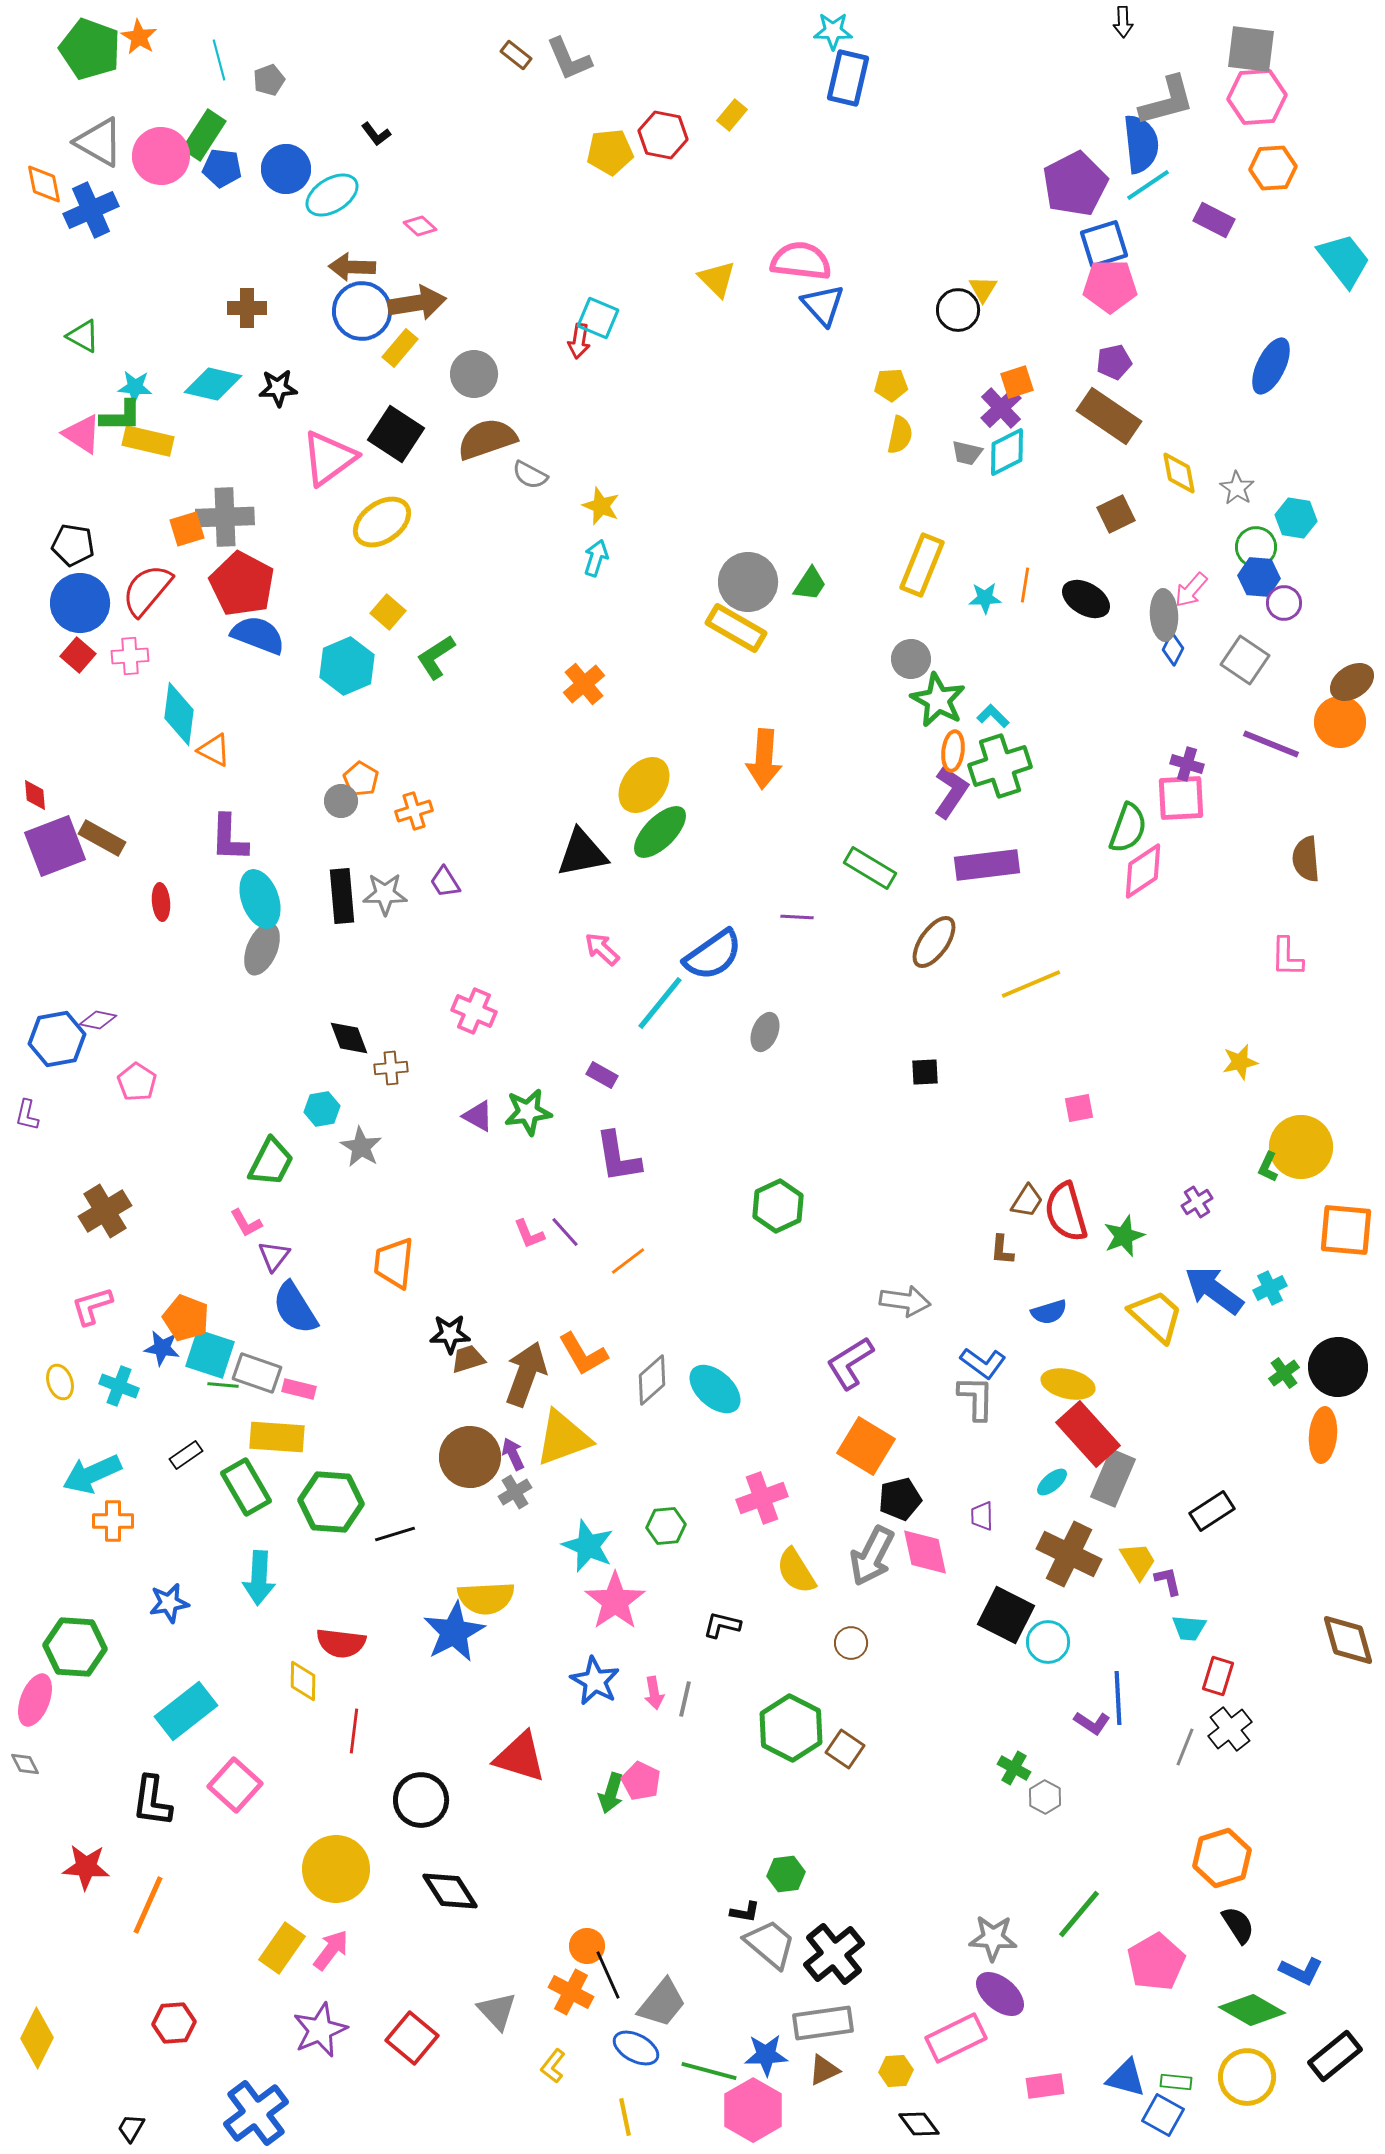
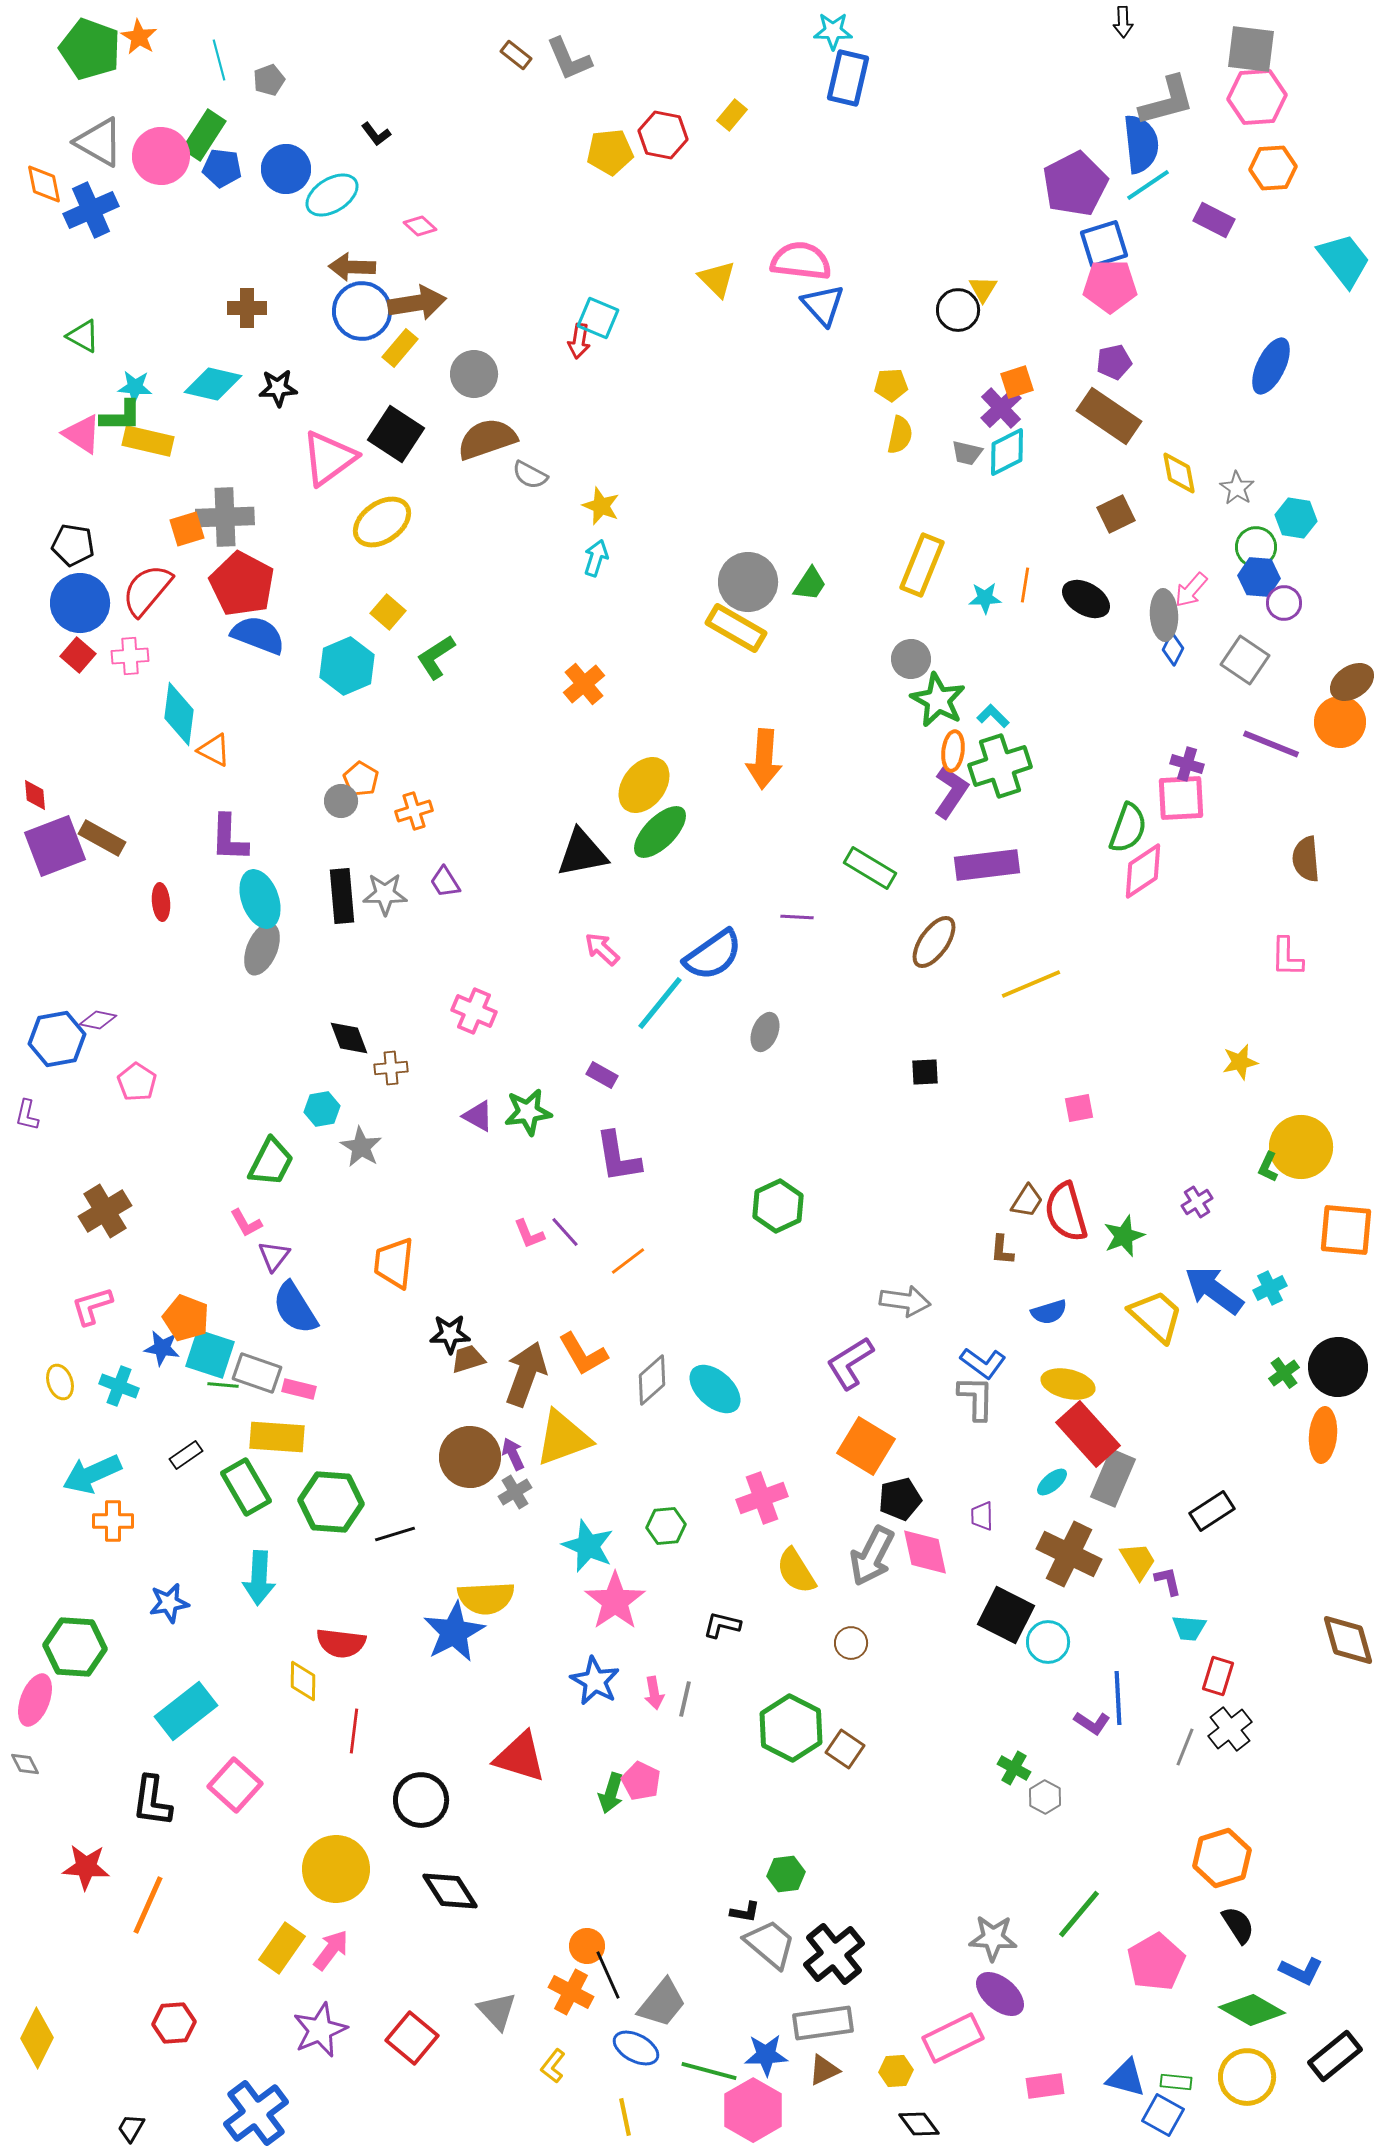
pink rectangle at (956, 2038): moved 3 px left
